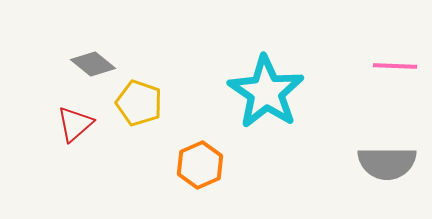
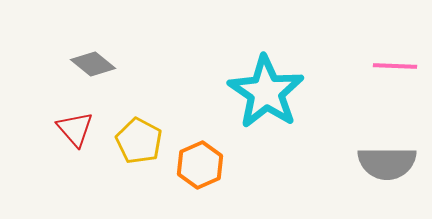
yellow pentagon: moved 38 px down; rotated 9 degrees clockwise
red triangle: moved 5 px down; rotated 30 degrees counterclockwise
